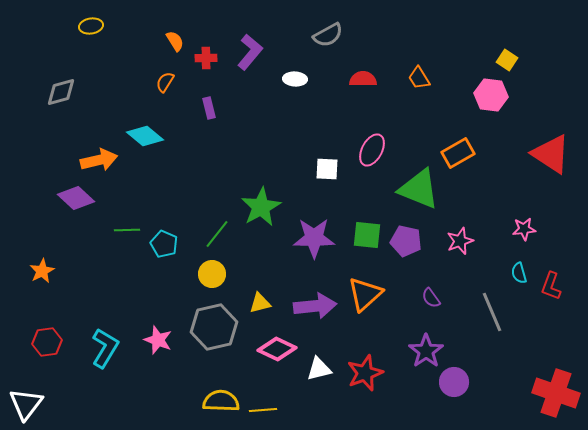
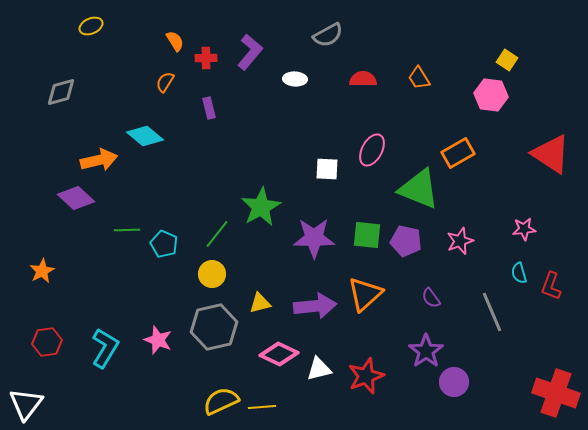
yellow ellipse at (91, 26): rotated 15 degrees counterclockwise
pink diamond at (277, 349): moved 2 px right, 5 px down
red star at (365, 373): moved 1 px right, 3 px down
yellow semicircle at (221, 401): rotated 27 degrees counterclockwise
yellow line at (263, 410): moved 1 px left, 3 px up
